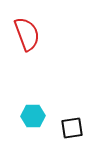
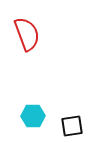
black square: moved 2 px up
